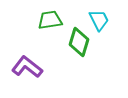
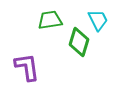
cyan trapezoid: moved 1 px left
purple L-shape: rotated 44 degrees clockwise
